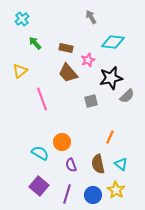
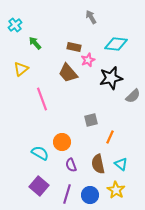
cyan cross: moved 7 px left, 6 px down
cyan diamond: moved 3 px right, 2 px down
brown rectangle: moved 8 px right, 1 px up
yellow triangle: moved 1 px right, 2 px up
gray semicircle: moved 6 px right
gray square: moved 19 px down
blue circle: moved 3 px left
